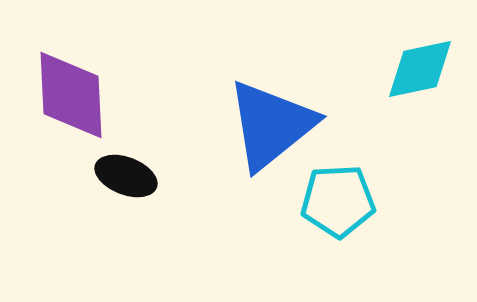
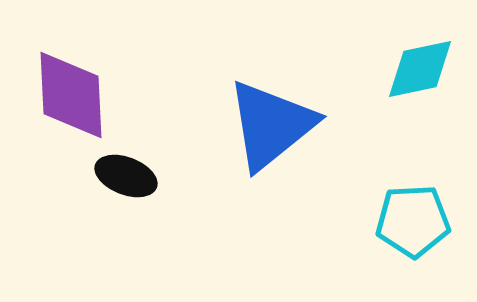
cyan pentagon: moved 75 px right, 20 px down
